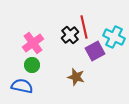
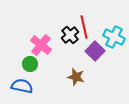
pink cross: moved 8 px right, 2 px down; rotated 15 degrees counterclockwise
purple square: rotated 18 degrees counterclockwise
green circle: moved 2 px left, 1 px up
